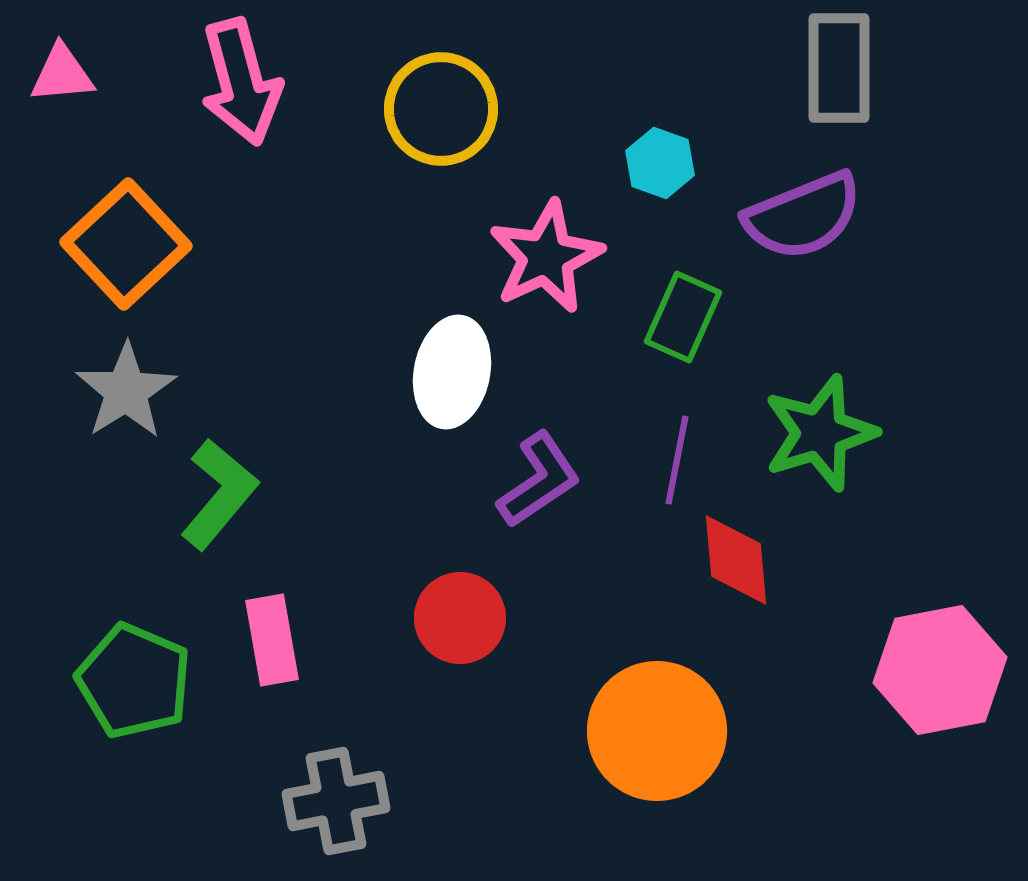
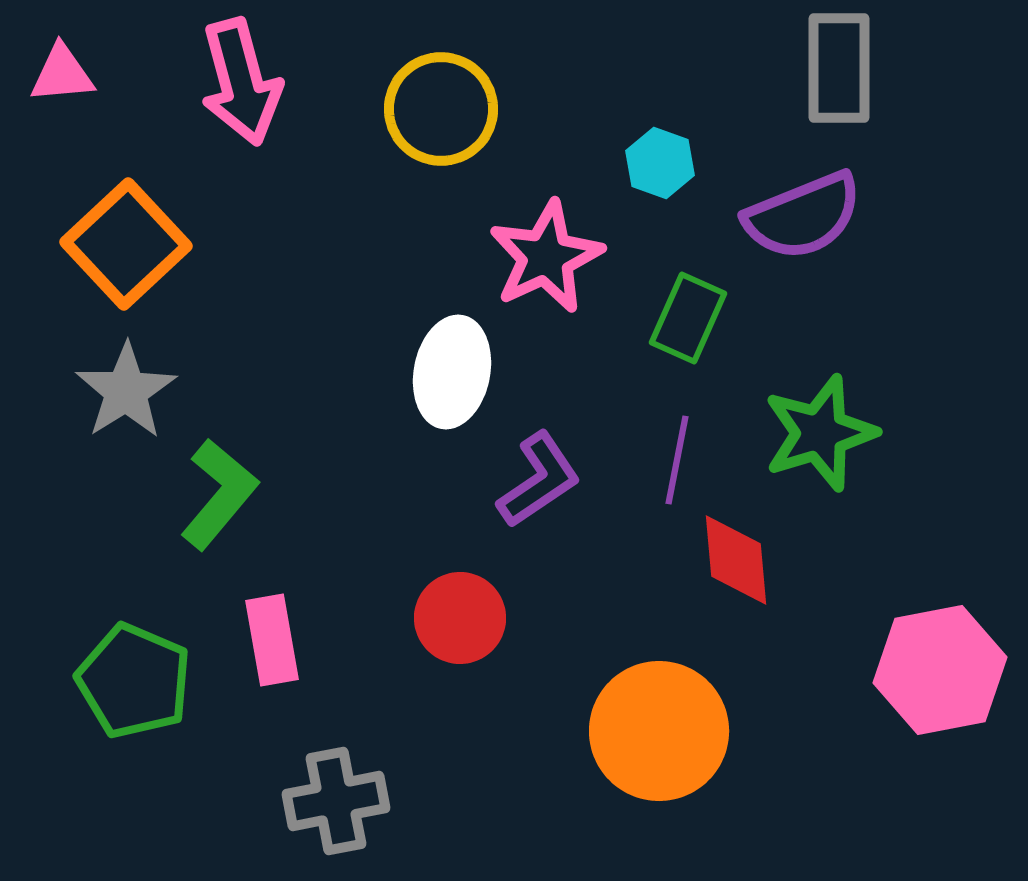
green rectangle: moved 5 px right, 1 px down
orange circle: moved 2 px right
